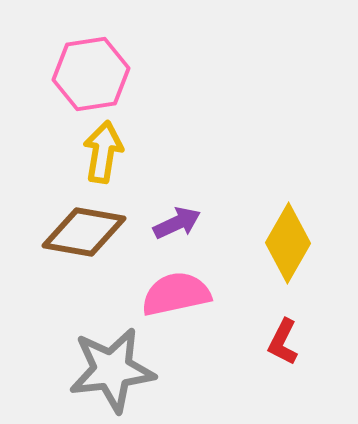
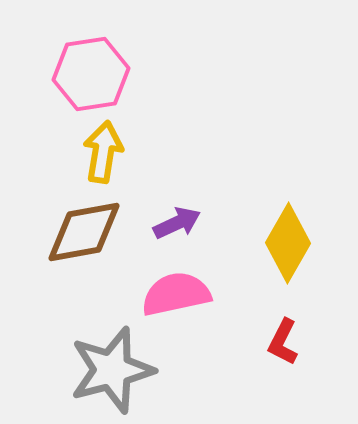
brown diamond: rotated 20 degrees counterclockwise
gray star: rotated 8 degrees counterclockwise
